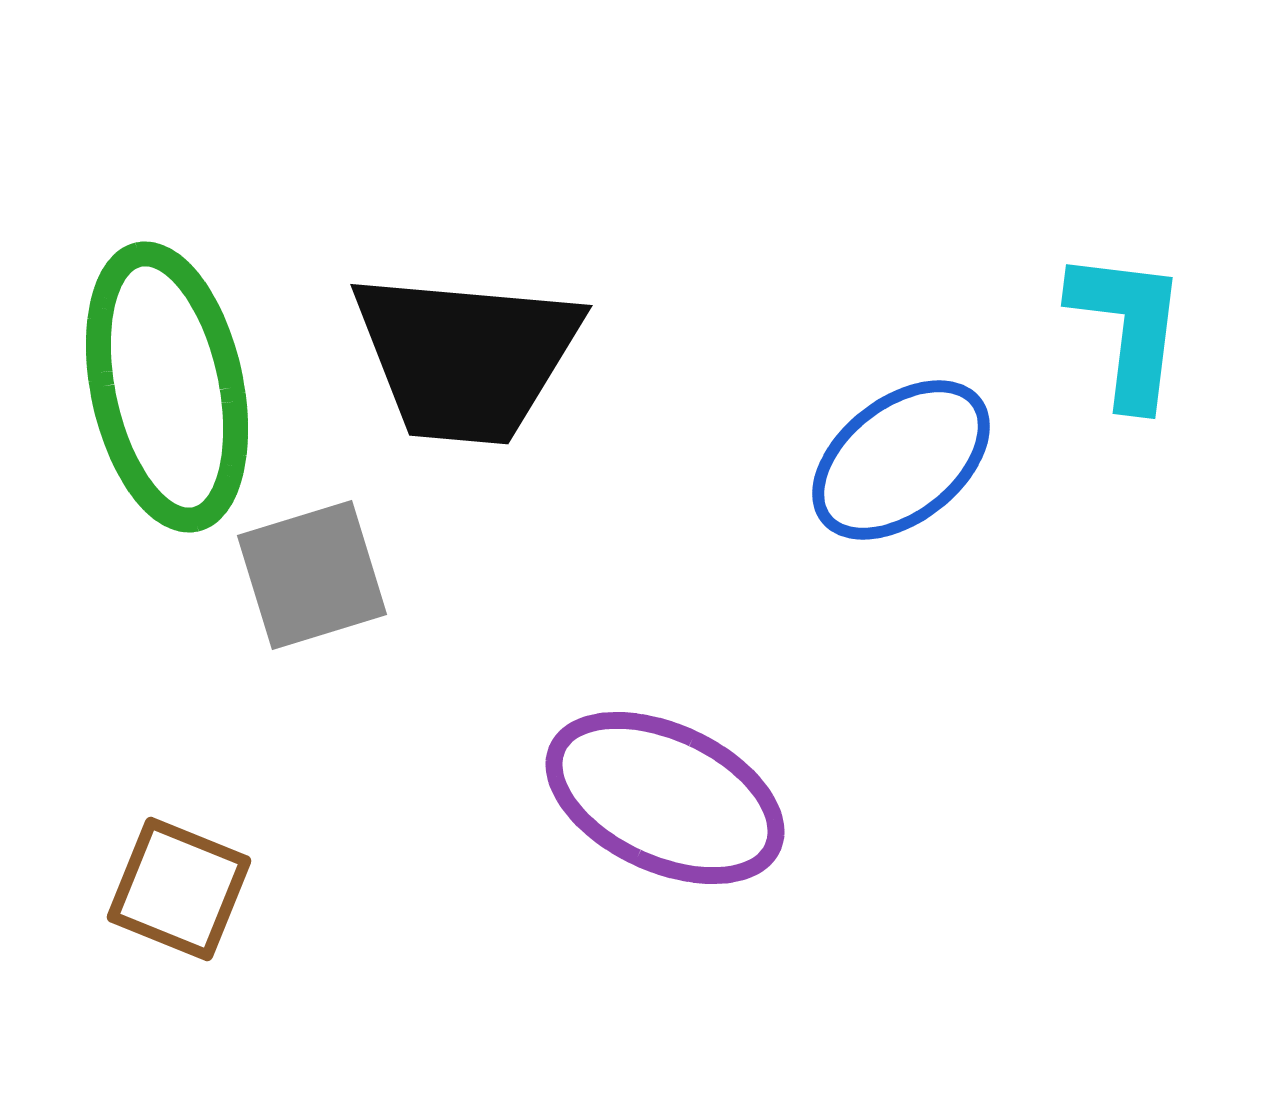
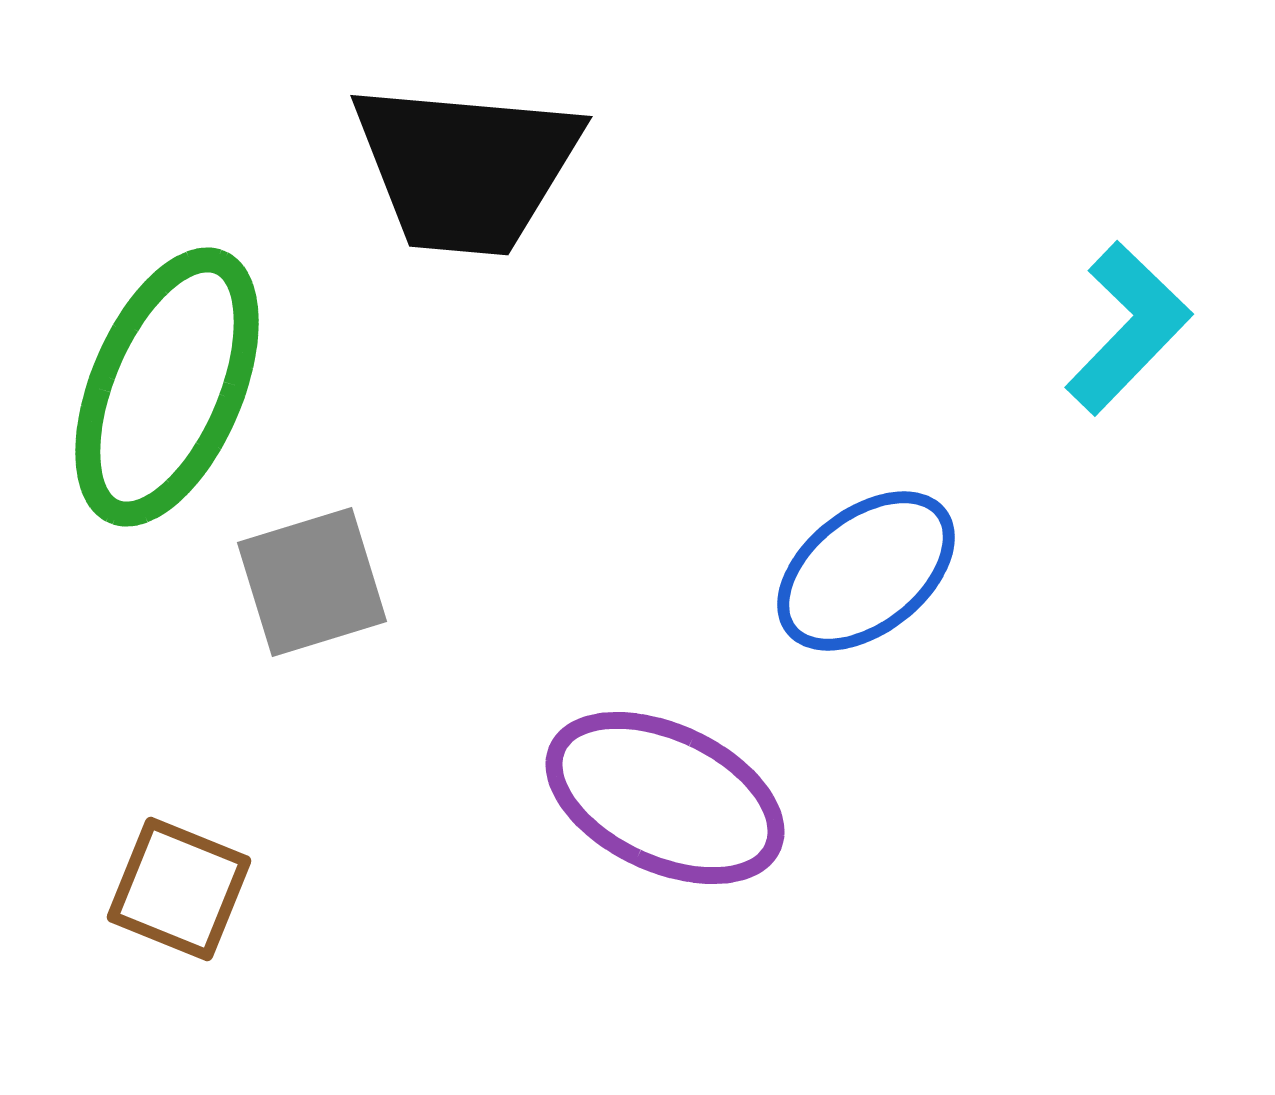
cyan L-shape: rotated 37 degrees clockwise
black trapezoid: moved 189 px up
green ellipse: rotated 35 degrees clockwise
blue ellipse: moved 35 px left, 111 px down
gray square: moved 7 px down
